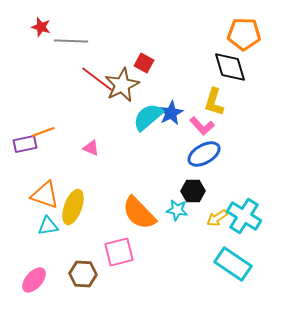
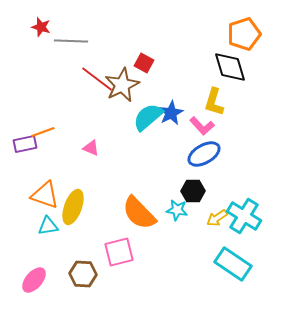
orange pentagon: rotated 20 degrees counterclockwise
